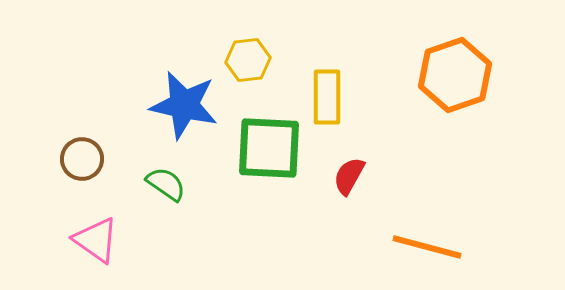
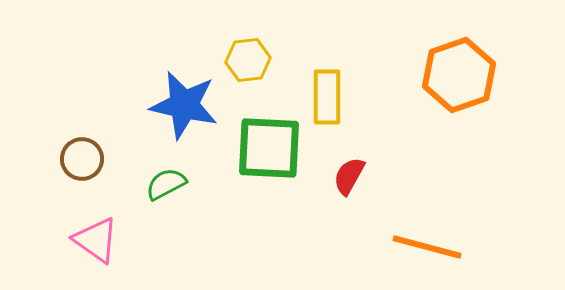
orange hexagon: moved 4 px right
green semicircle: rotated 63 degrees counterclockwise
